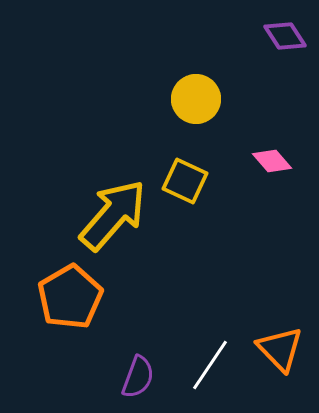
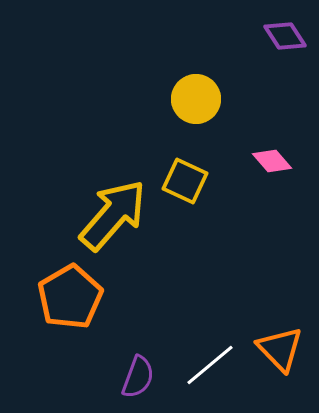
white line: rotated 16 degrees clockwise
